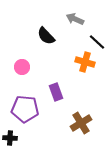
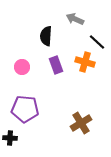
black semicircle: rotated 48 degrees clockwise
purple rectangle: moved 27 px up
